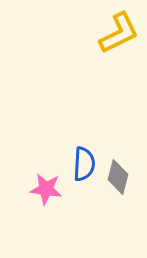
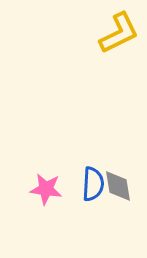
blue semicircle: moved 9 px right, 20 px down
gray diamond: moved 9 px down; rotated 24 degrees counterclockwise
